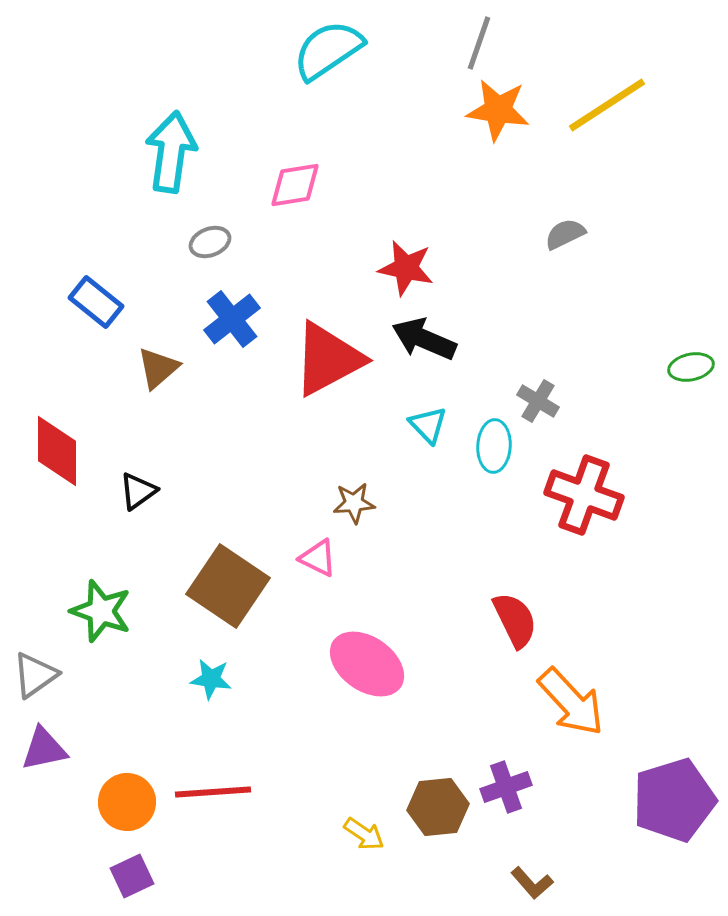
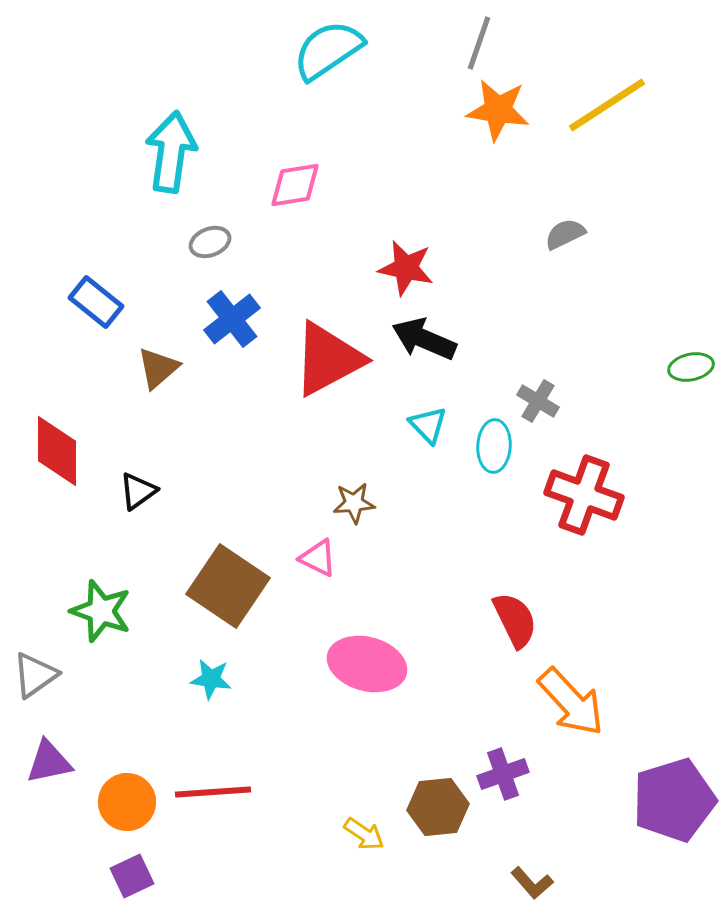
pink ellipse: rotated 20 degrees counterclockwise
purple triangle: moved 5 px right, 13 px down
purple cross: moved 3 px left, 13 px up
